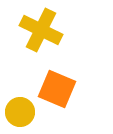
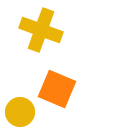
yellow cross: rotated 6 degrees counterclockwise
